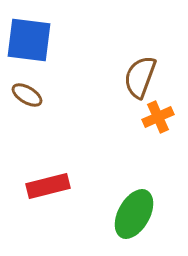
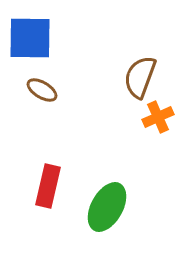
blue square: moved 1 px right, 2 px up; rotated 6 degrees counterclockwise
brown ellipse: moved 15 px right, 5 px up
red rectangle: rotated 63 degrees counterclockwise
green ellipse: moved 27 px left, 7 px up
